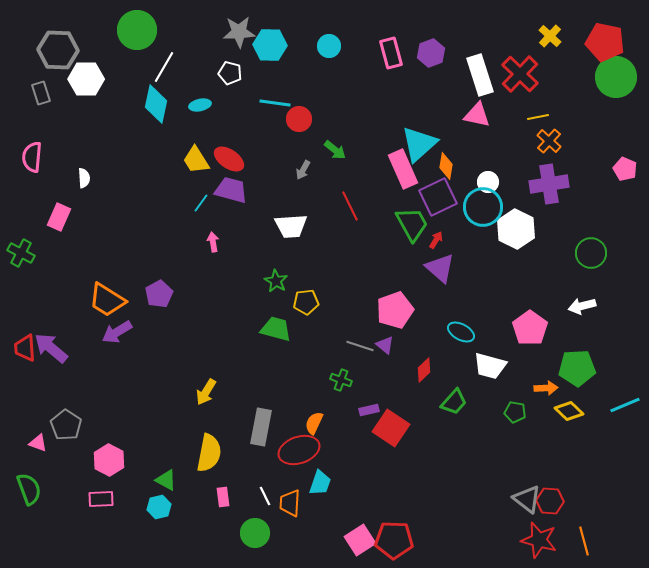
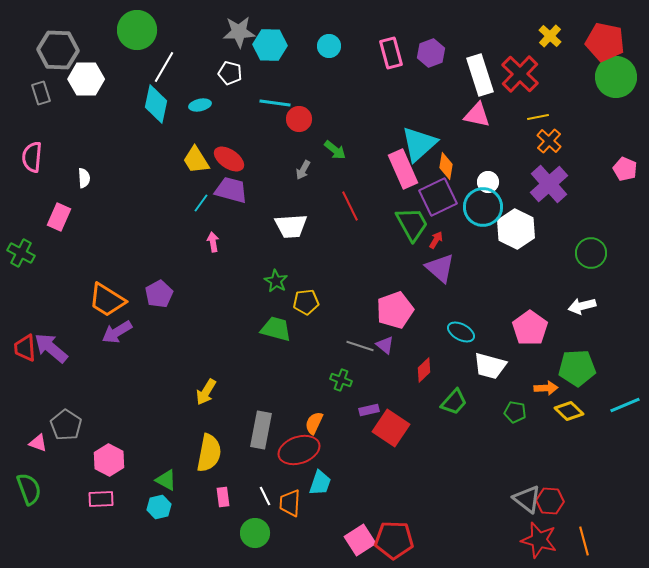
purple cross at (549, 184): rotated 33 degrees counterclockwise
gray rectangle at (261, 427): moved 3 px down
